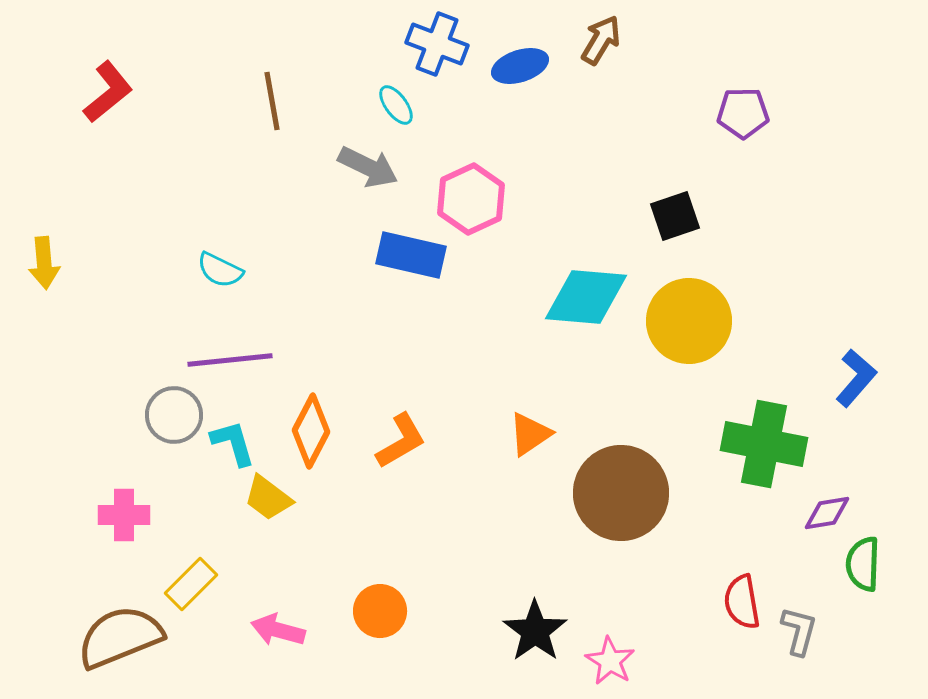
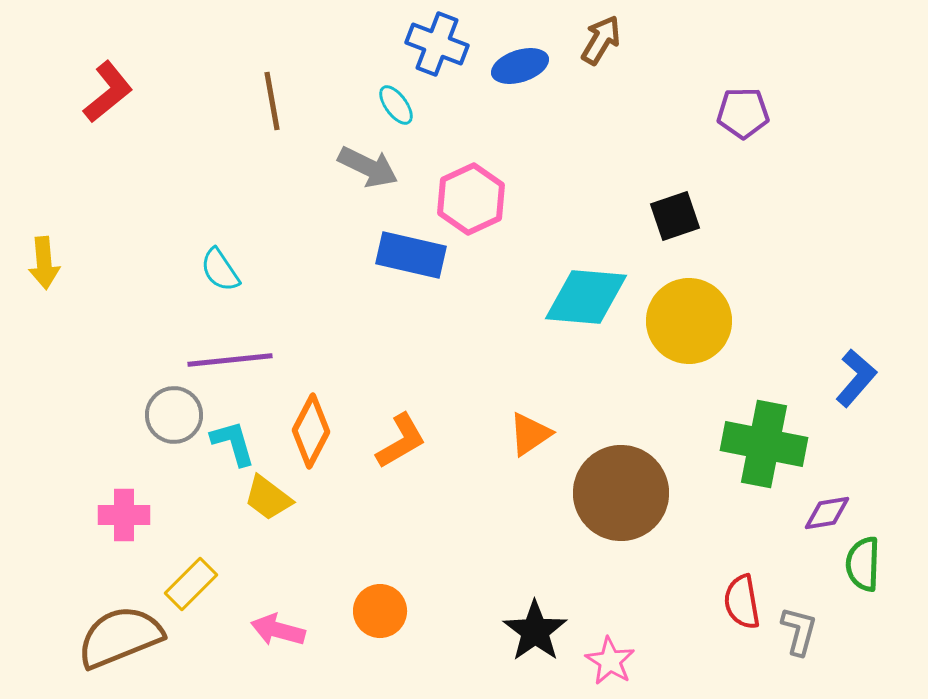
cyan semicircle: rotated 30 degrees clockwise
